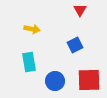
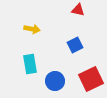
red triangle: moved 2 px left; rotated 48 degrees counterclockwise
cyan rectangle: moved 1 px right, 2 px down
red square: moved 2 px right, 1 px up; rotated 25 degrees counterclockwise
